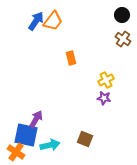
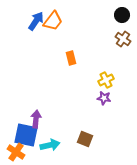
purple arrow: rotated 24 degrees counterclockwise
